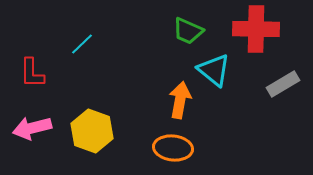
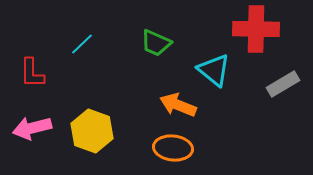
green trapezoid: moved 32 px left, 12 px down
orange arrow: moved 2 px left, 5 px down; rotated 78 degrees counterclockwise
